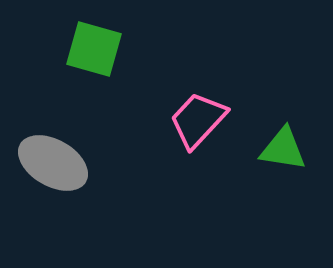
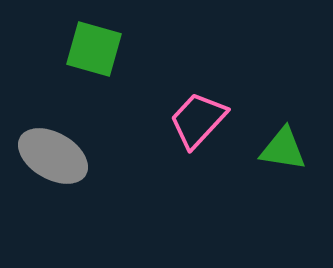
gray ellipse: moved 7 px up
